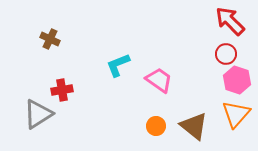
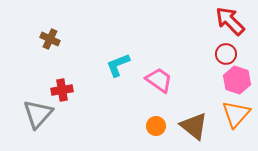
gray triangle: rotated 16 degrees counterclockwise
